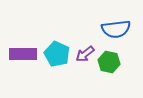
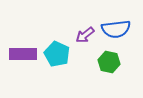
purple arrow: moved 19 px up
